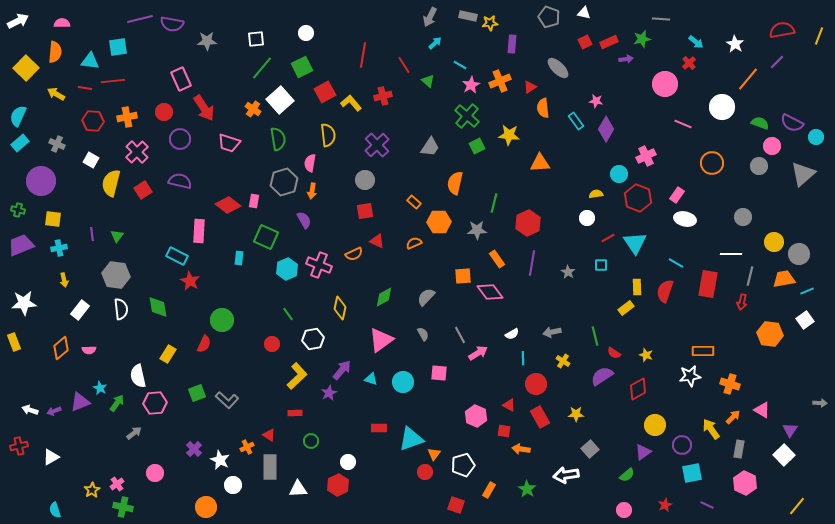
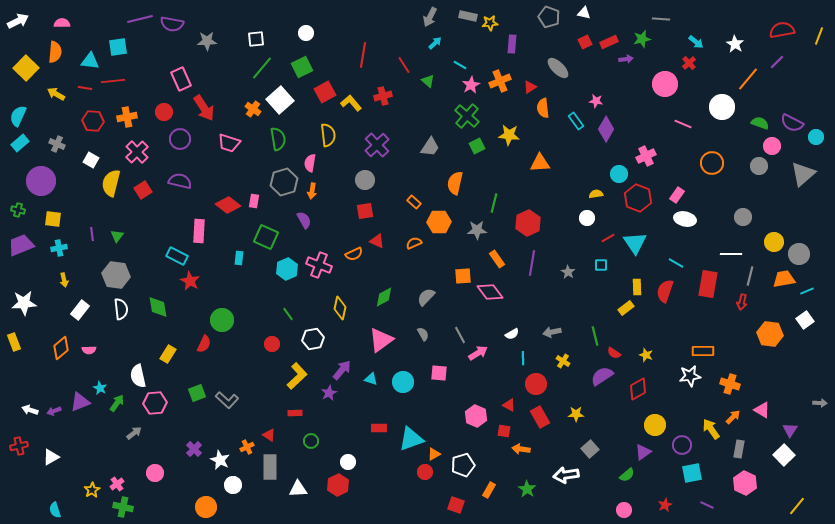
orange triangle at (434, 454): rotated 24 degrees clockwise
